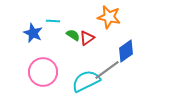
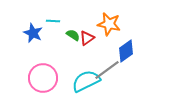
orange star: moved 7 px down
pink circle: moved 6 px down
